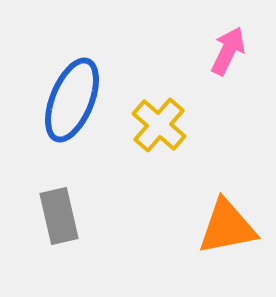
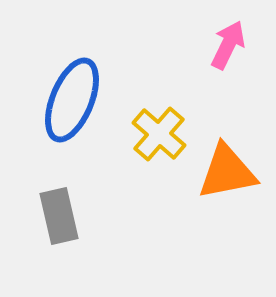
pink arrow: moved 6 px up
yellow cross: moved 9 px down
orange triangle: moved 55 px up
